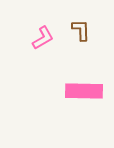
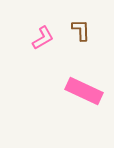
pink rectangle: rotated 24 degrees clockwise
